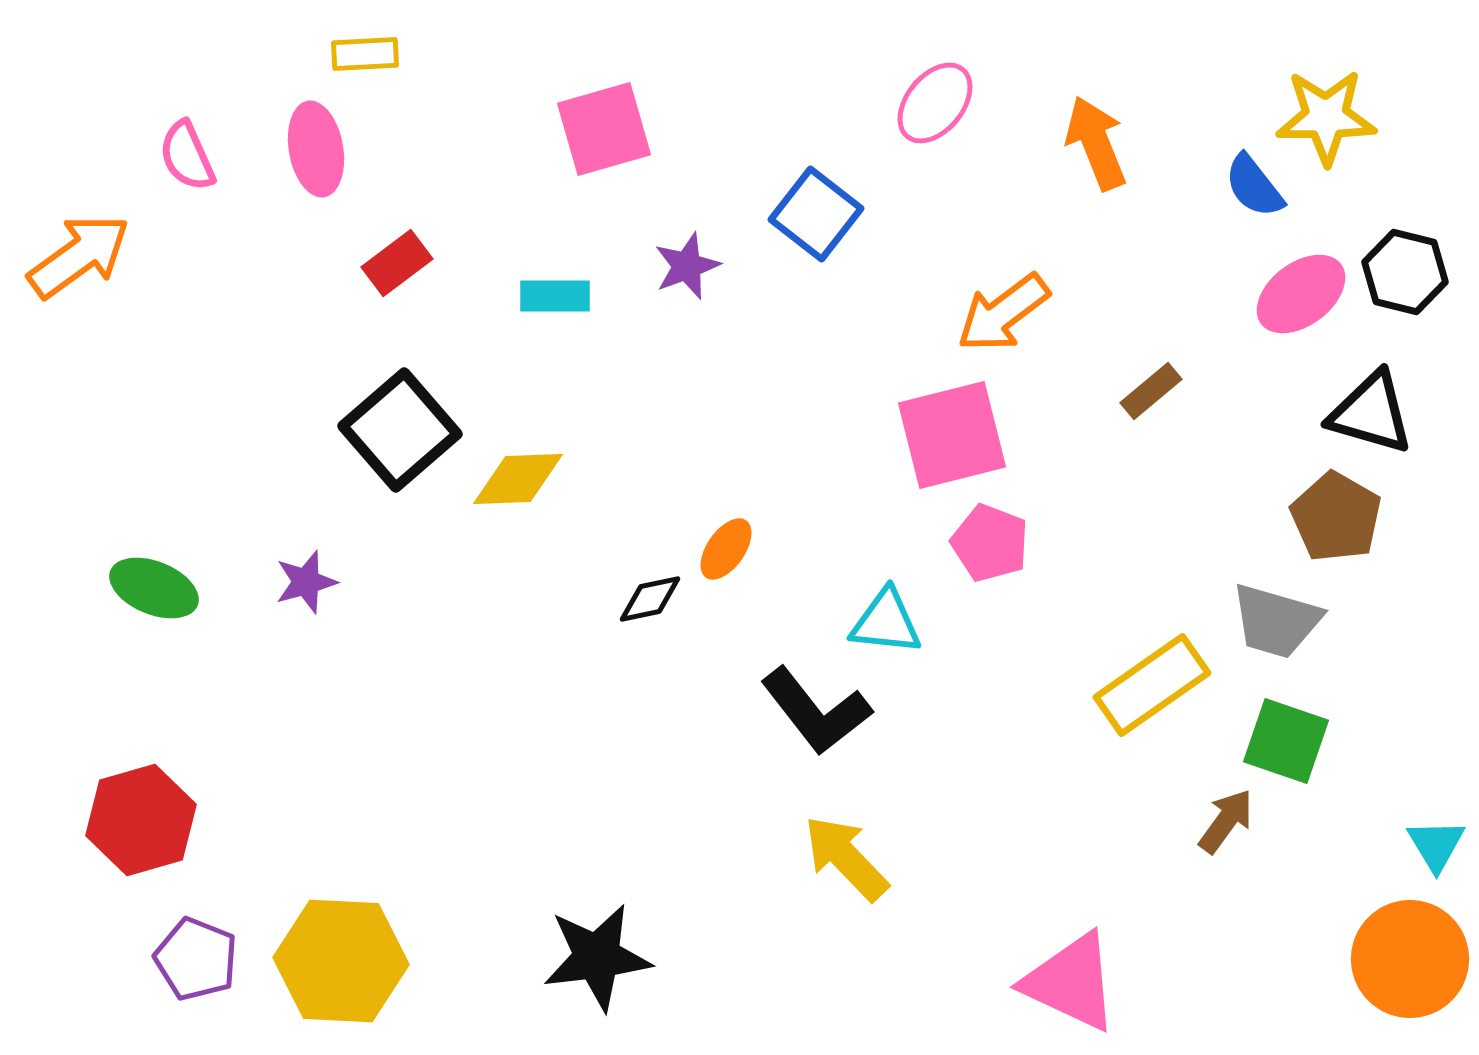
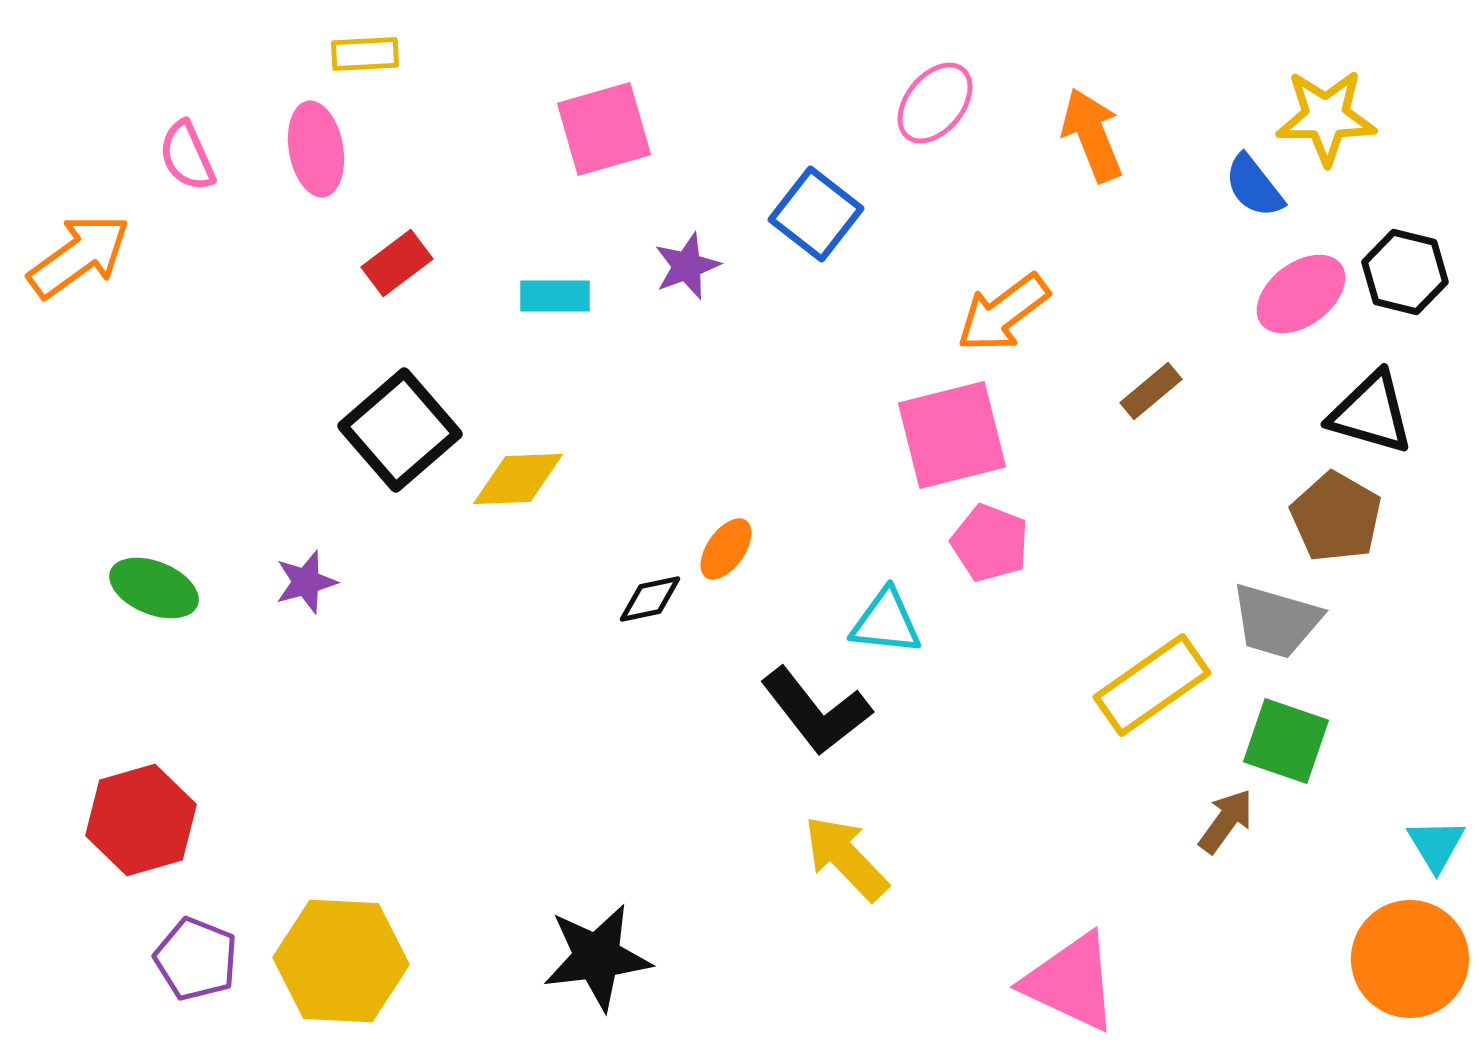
orange arrow at (1096, 143): moved 4 px left, 8 px up
